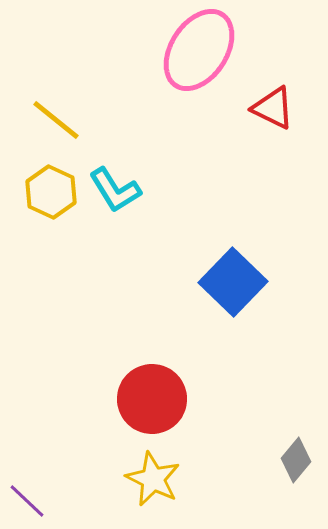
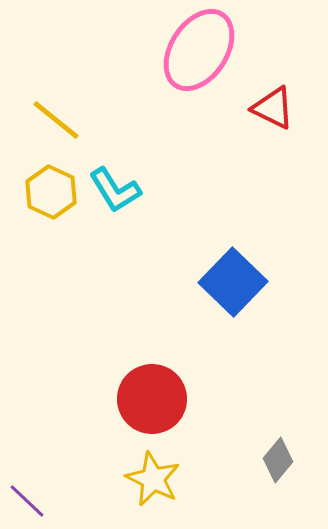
gray diamond: moved 18 px left
